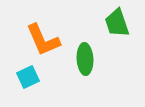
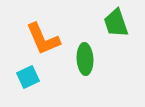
green trapezoid: moved 1 px left
orange L-shape: moved 1 px up
